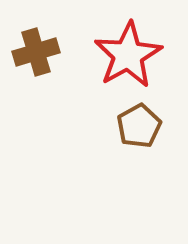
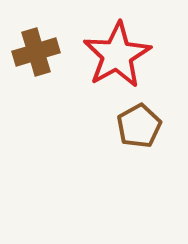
red star: moved 11 px left
